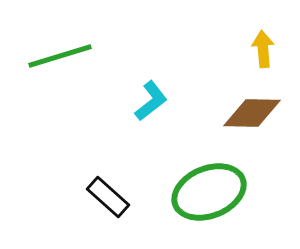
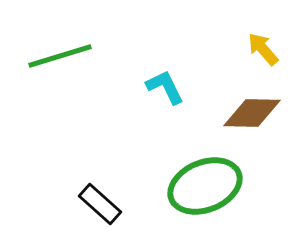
yellow arrow: rotated 36 degrees counterclockwise
cyan L-shape: moved 14 px right, 14 px up; rotated 78 degrees counterclockwise
green ellipse: moved 4 px left, 6 px up
black rectangle: moved 8 px left, 7 px down
